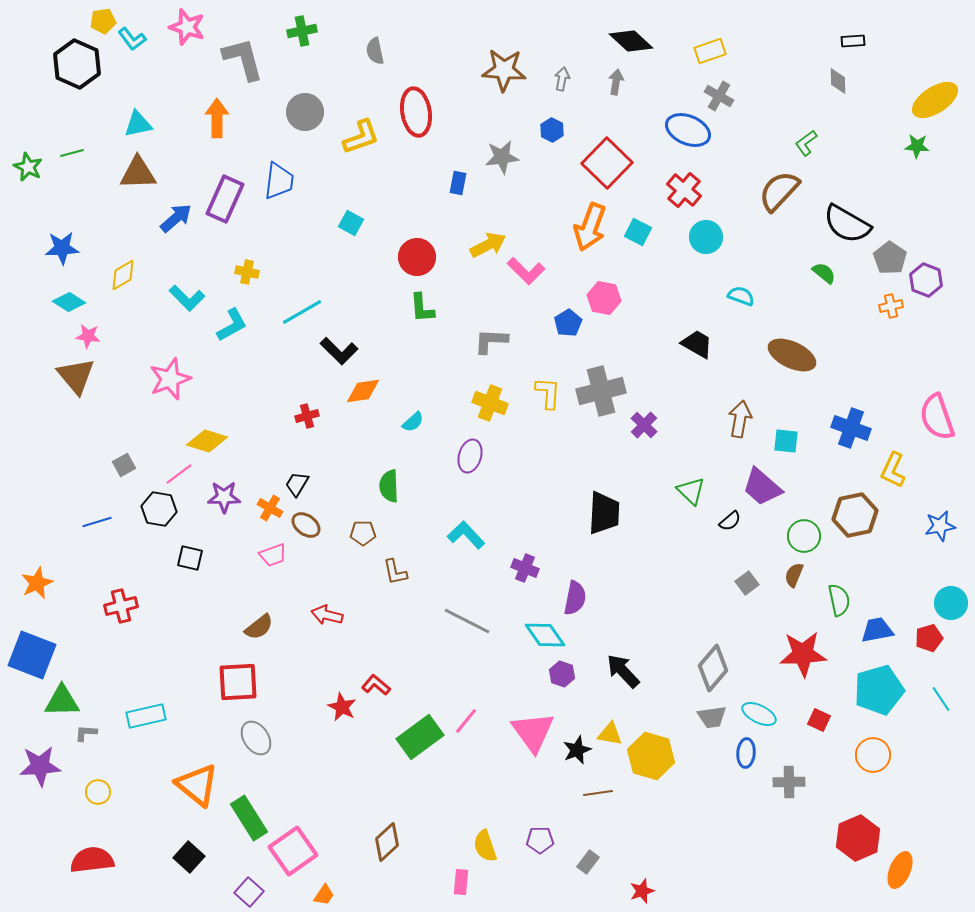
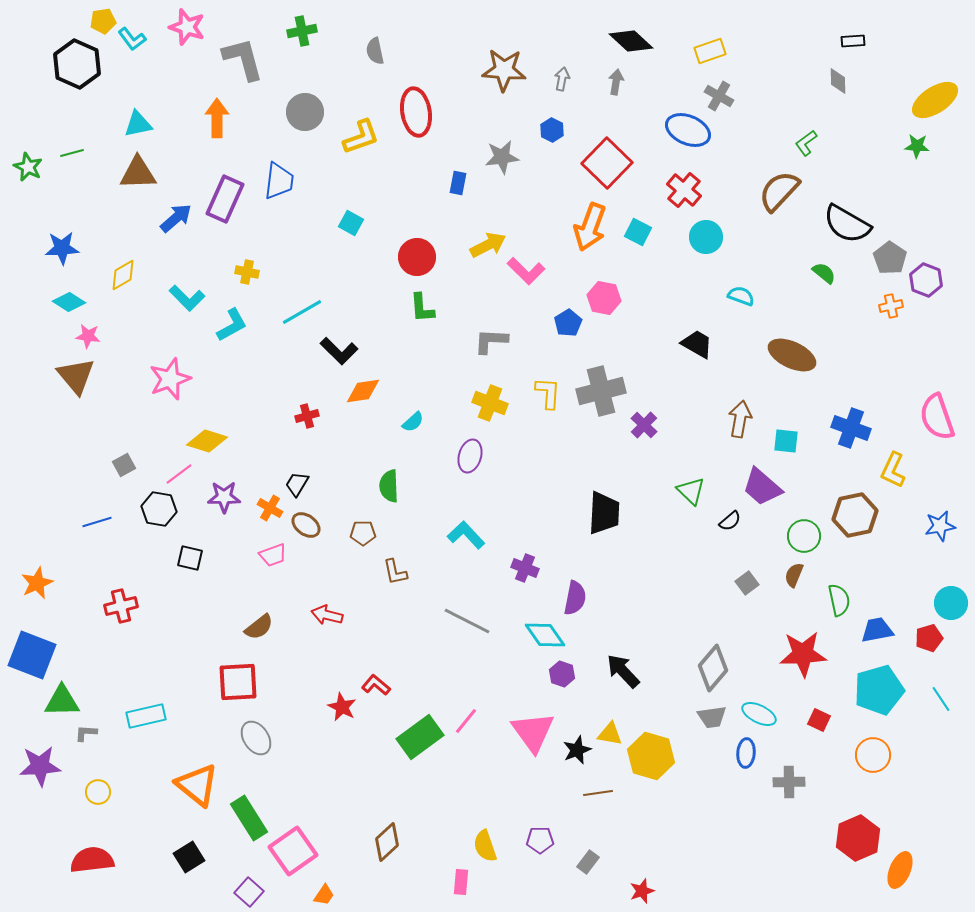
black square at (189, 857): rotated 16 degrees clockwise
